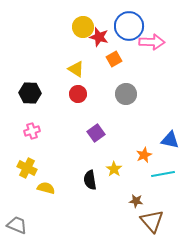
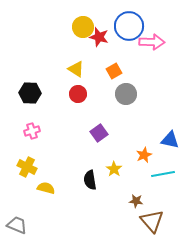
orange square: moved 12 px down
purple square: moved 3 px right
yellow cross: moved 1 px up
